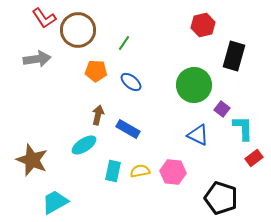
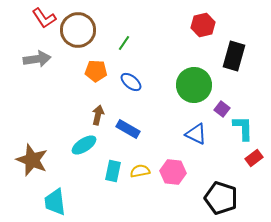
blue triangle: moved 2 px left, 1 px up
cyan trapezoid: rotated 68 degrees counterclockwise
